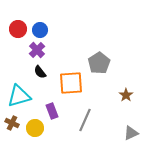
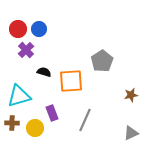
blue circle: moved 1 px left, 1 px up
purple cross: moved 11 px left
gray pentagon: moved 3 px right, 2 px up
black semicircle: moved 4 px right; rotated 144 degrees clockwise
orange square: moved 2 px up
brown star: moved 5 px right; rotated 24 degrees clockwise
purple rectangle: moved 2 px down
brown cross: rotated 24 degrees counterclockwise
